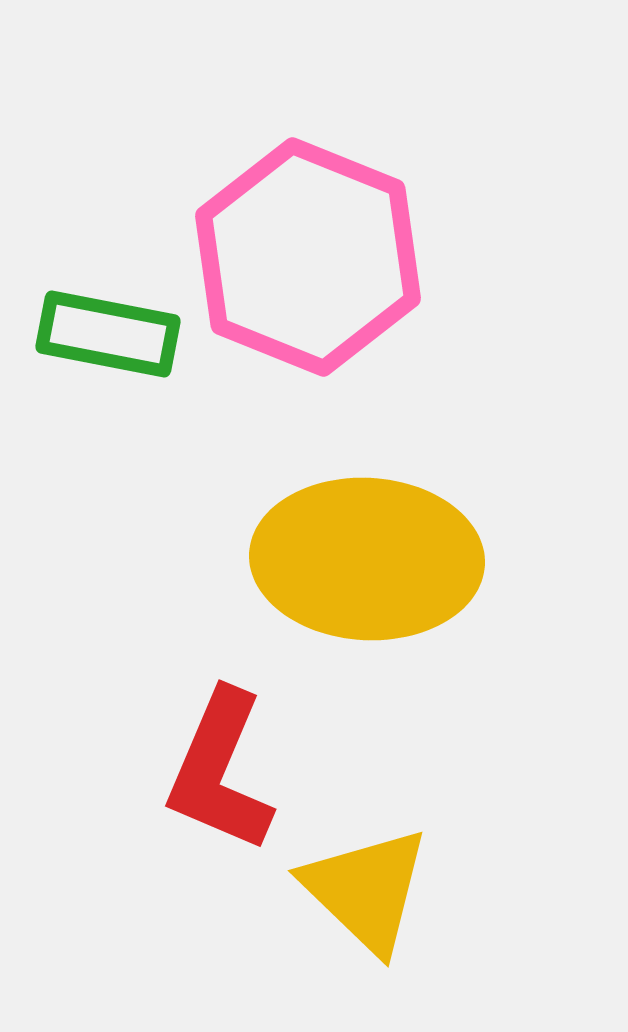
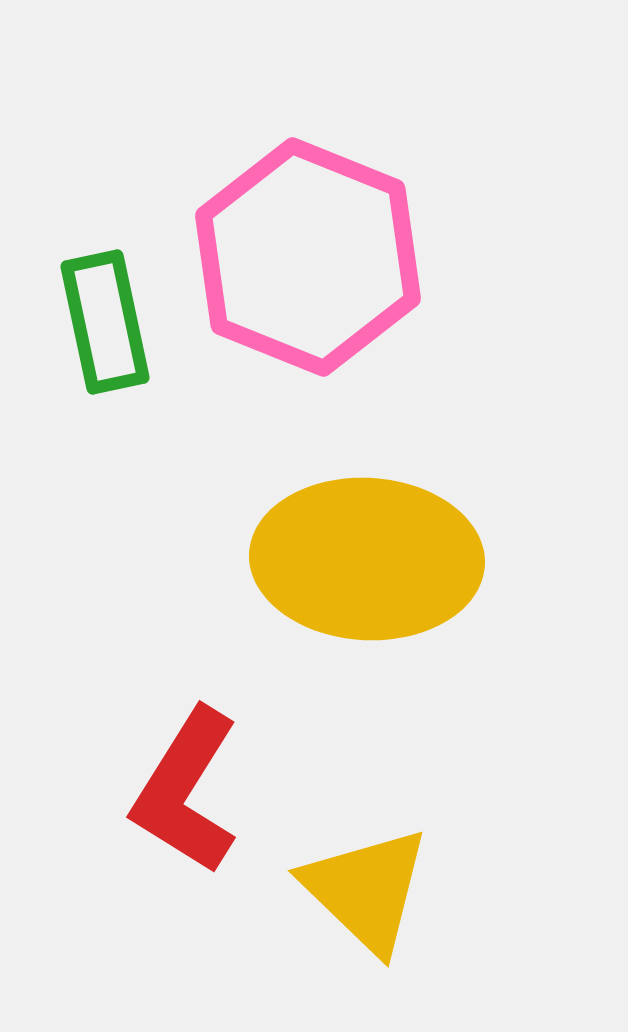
green rectangle: moved 3 px left, 12 px up; rotated 67 degrees clockwise
red L-shape: moved 34 px left, 20 px down; rotated 9 degrees clockwise
